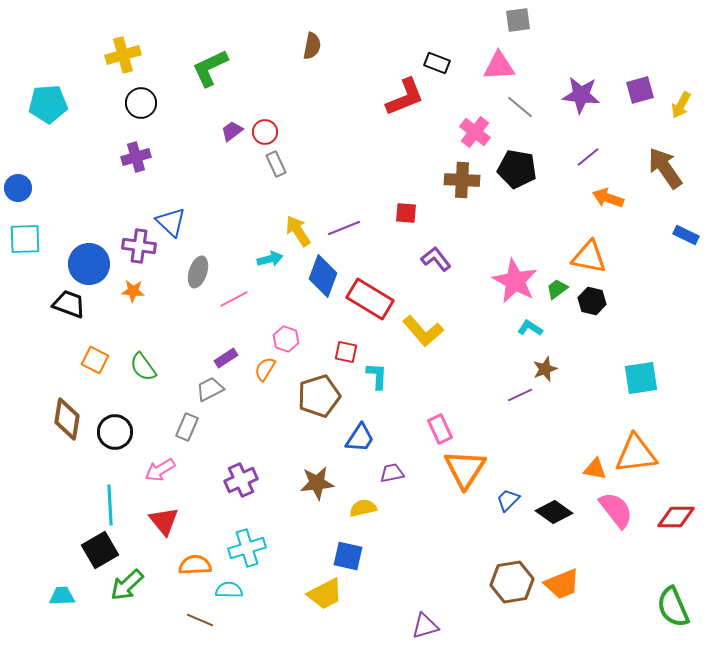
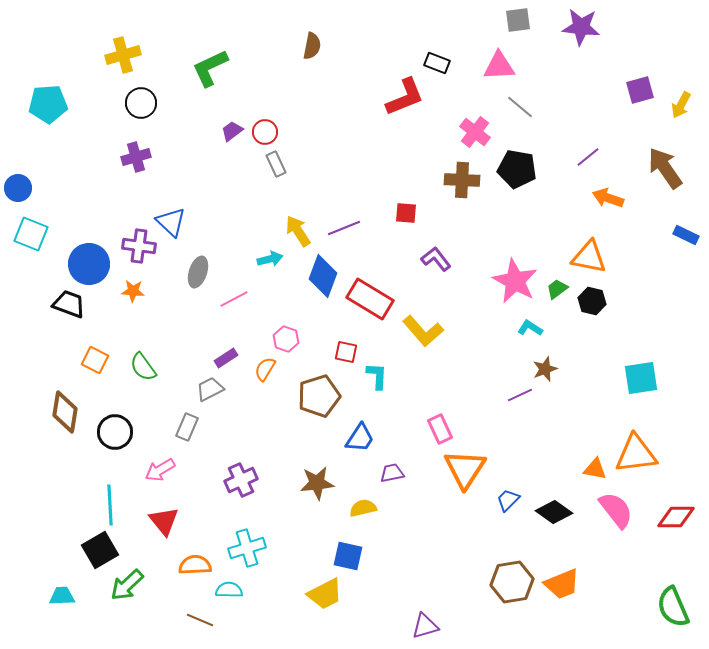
purple star at (581, 95): moved 68 px up
cyan square at (25, 239): moved 6 px right, 5 px up; rotated 24 degrees clockwise
brown diamond at (67, 419): moved 2 px left, 7 px up
